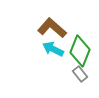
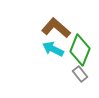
brown L-shape: moved 4 px right
green diamond: moved 1 px up
